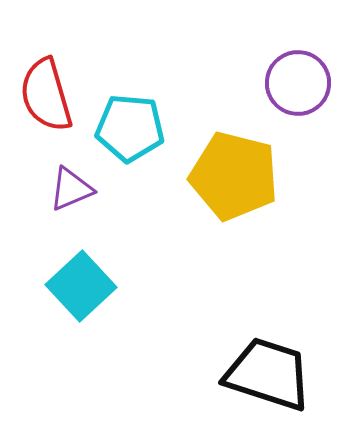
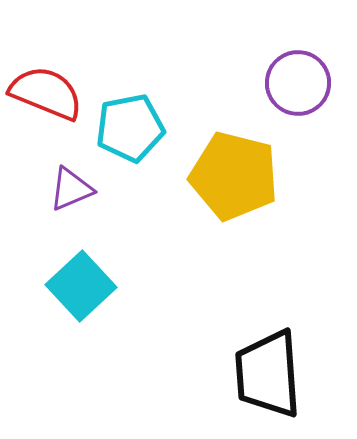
red semicircle: moved 2 px up; rotated 128 degrees clockwise
cyan pentagon: rotated 16 degrees counterclockwise
black trapezoid: rotated 112 degrees counterclockwise
